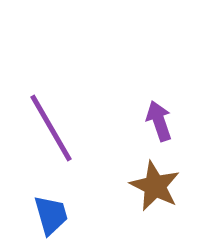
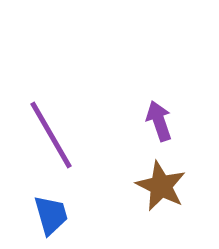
purple line: moved 7 px down
brown star: moved 6 px right
